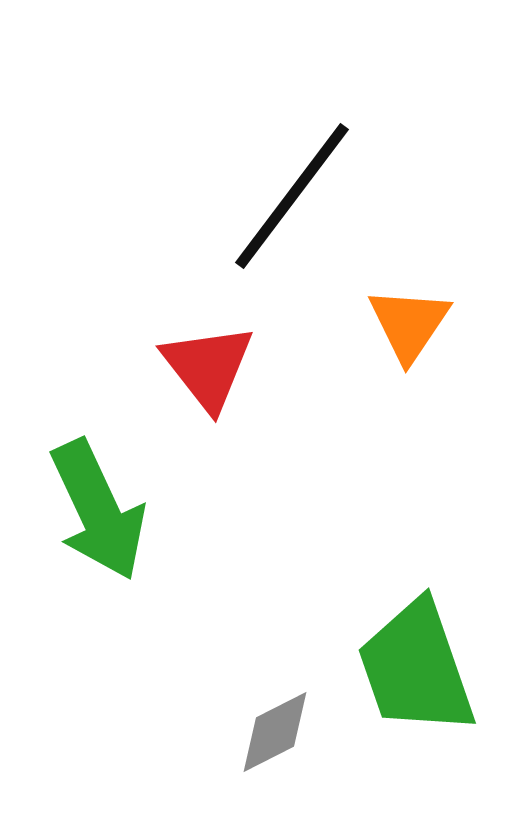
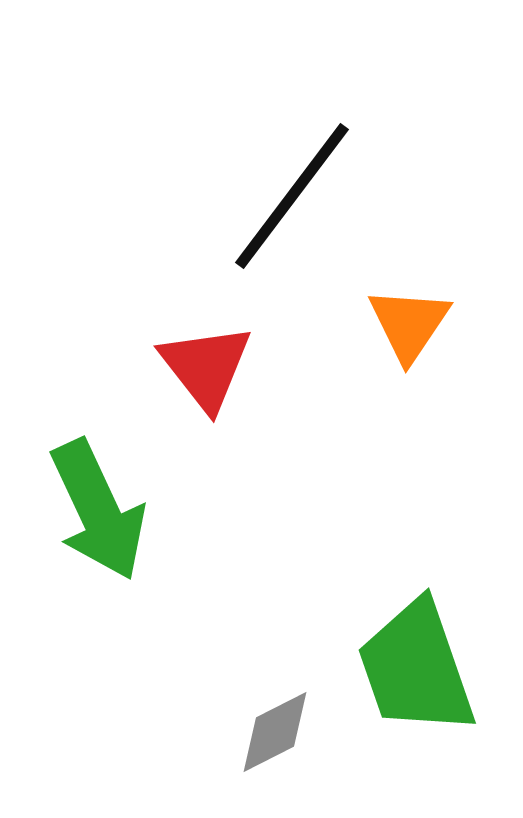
red triangle: moved 2 px left
